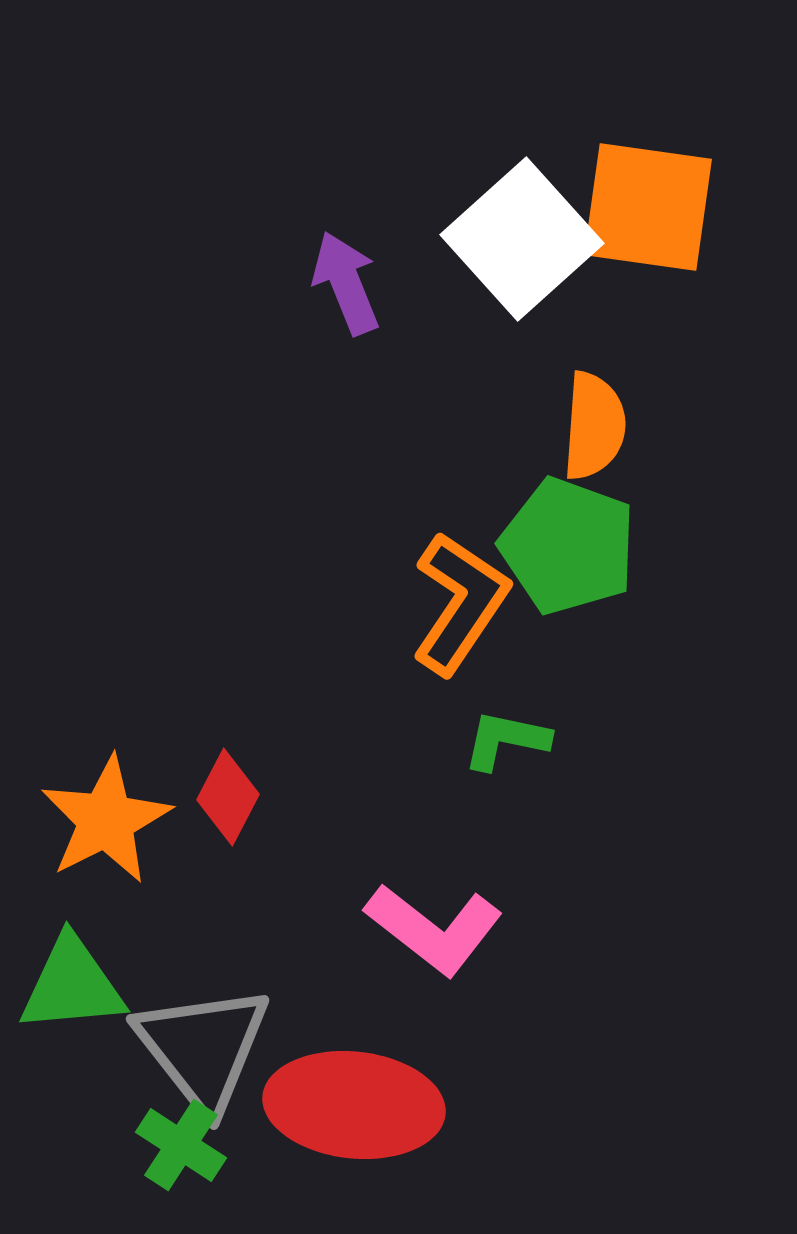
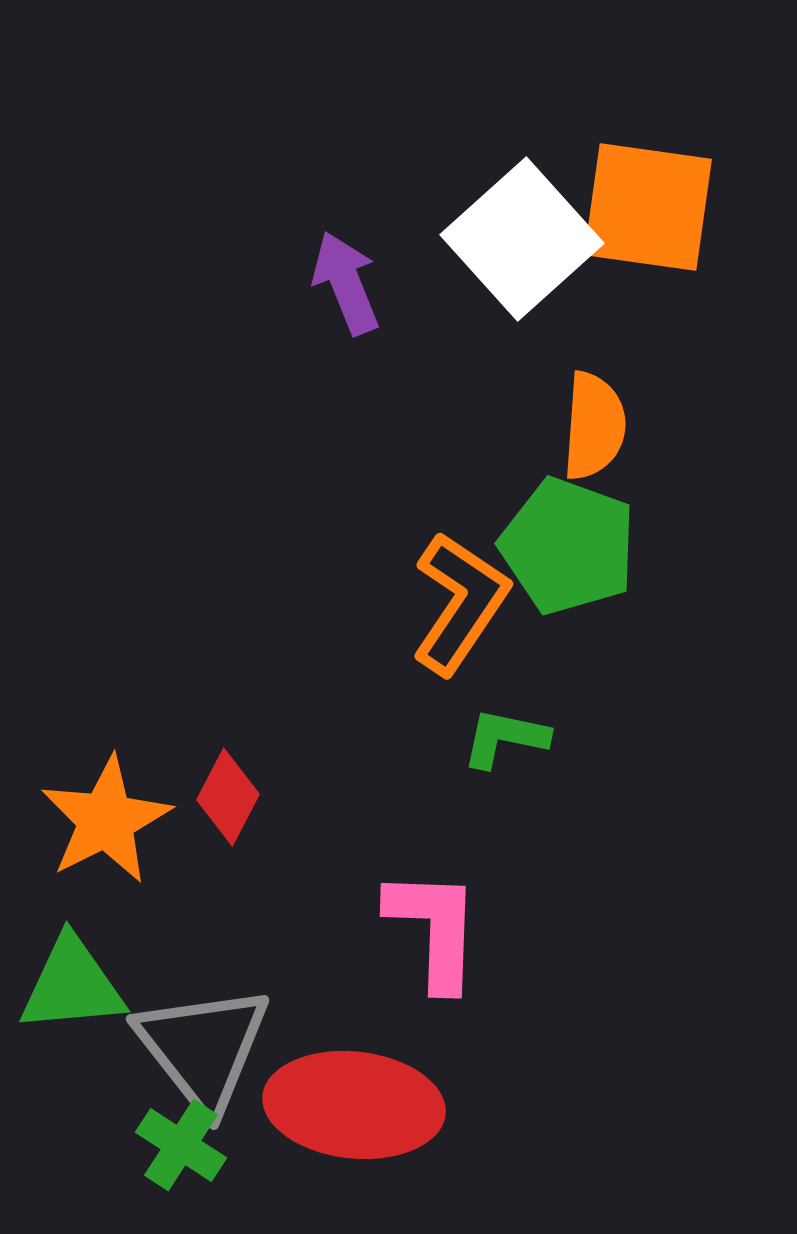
green L-shape: moved 1 px left, 2 px up
pink L-shape: rotated 126 degrees counterclockwise
